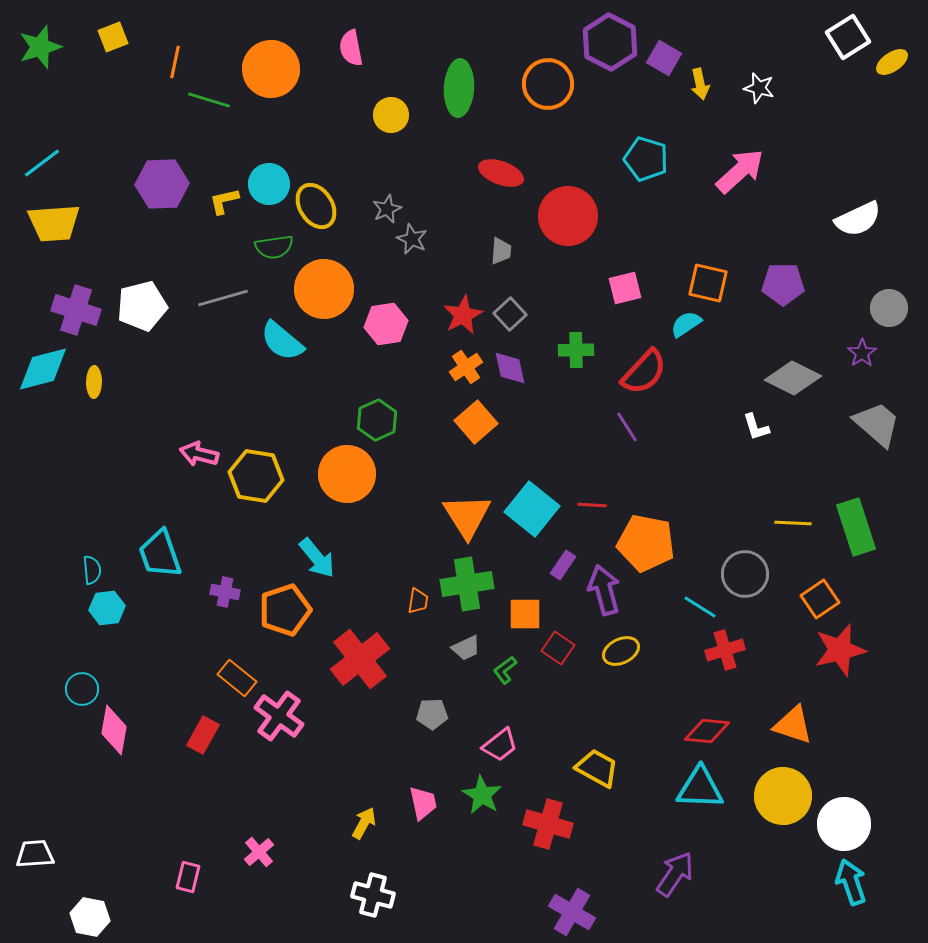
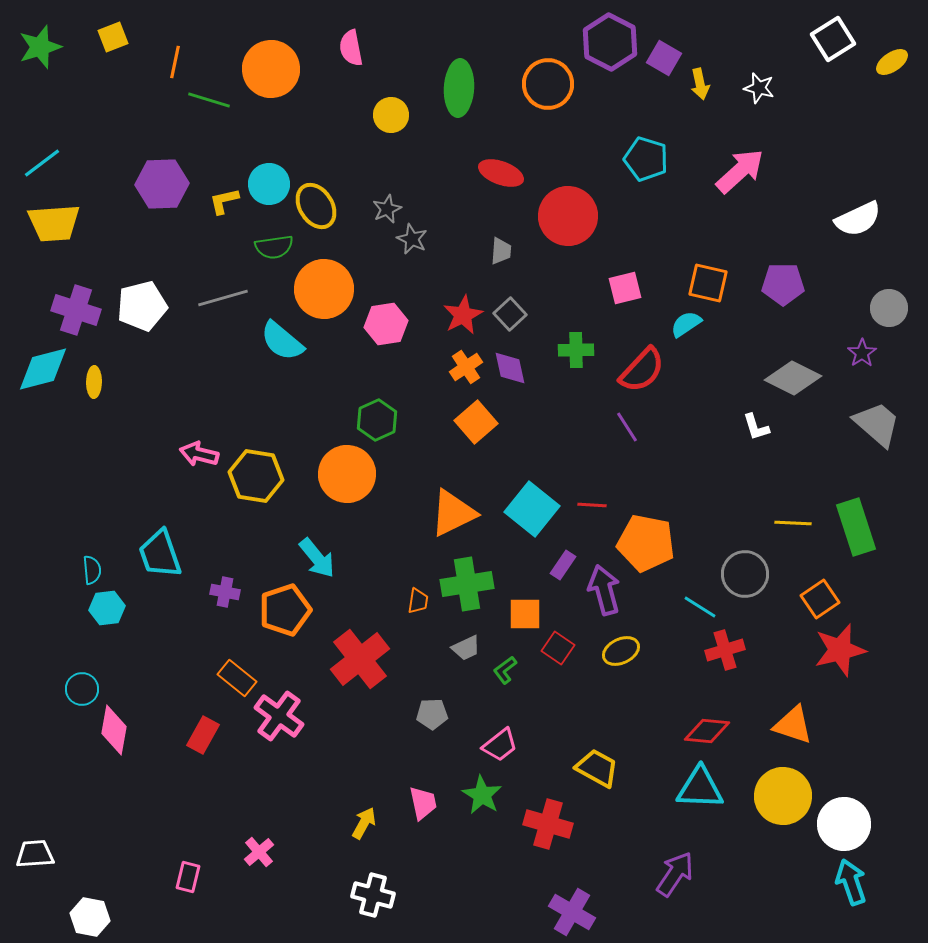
white square at (848, 37): moved 15 px left, 2 px down
red semicircle at (644, 372): moved 2 px left, 2 px up
orange triangle at (467, 516): moved 14 px left, 3 px up; rotated 36 degrees clockwise
